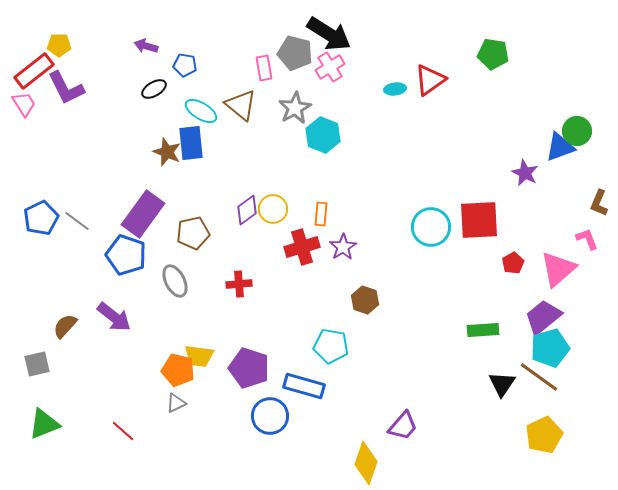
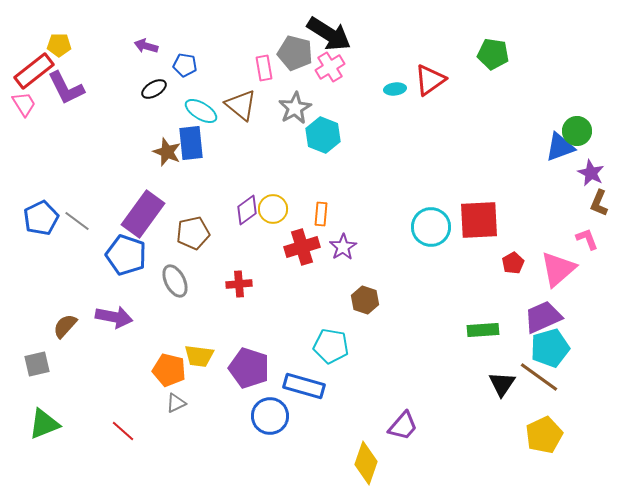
purple star at (525, 173): moved 66 px right
purple arrow at (114, 317): rotated 27 degrees counterclockwise
purple trapezoid at (543, 317): rotated 15 degrees clockwise
orange pentagon at (178, 370): moved 9 px left
